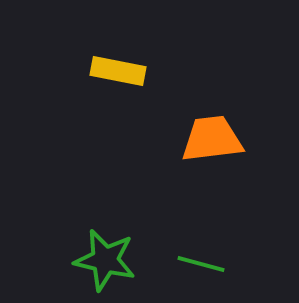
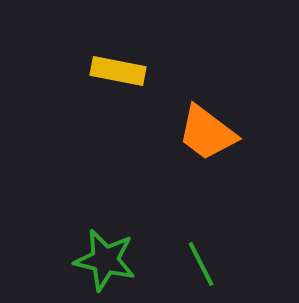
orange trapezoid: moved 5 px left, 6 px up; rotated 136 degrees counterclockwise
green line: rotated 48 degrees clockwise
